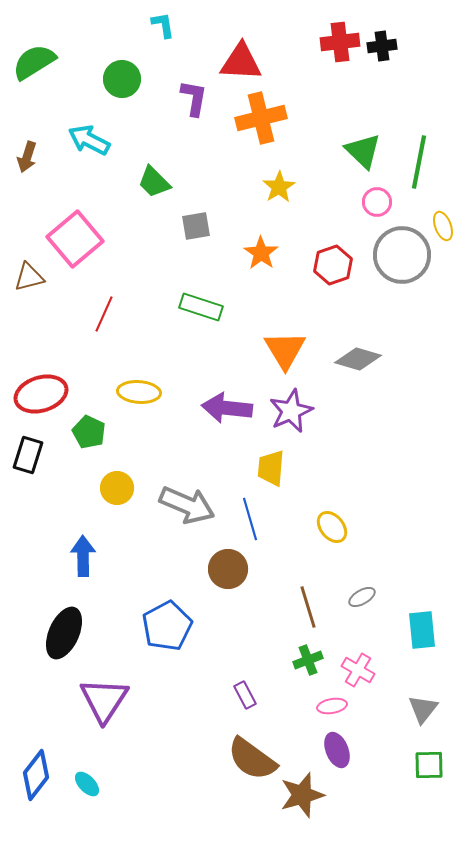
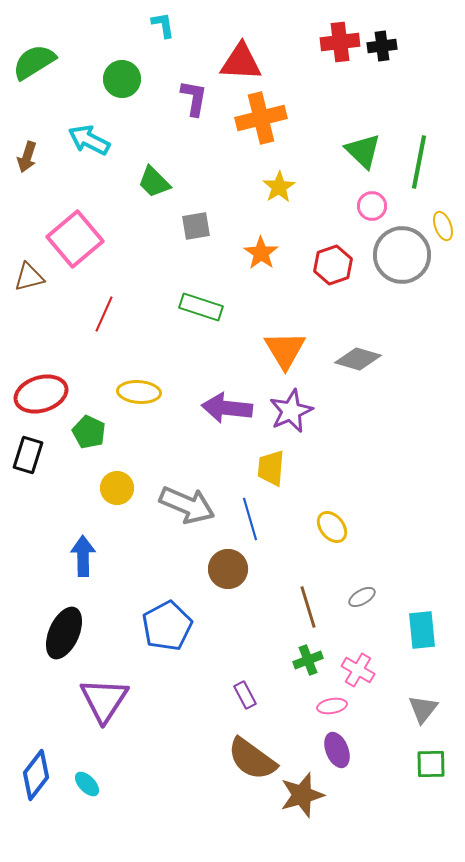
pink circle at (377, 202): moved 5 px left, 4 px down
green square at (429, 765): moved 2 px right, 1 px up
